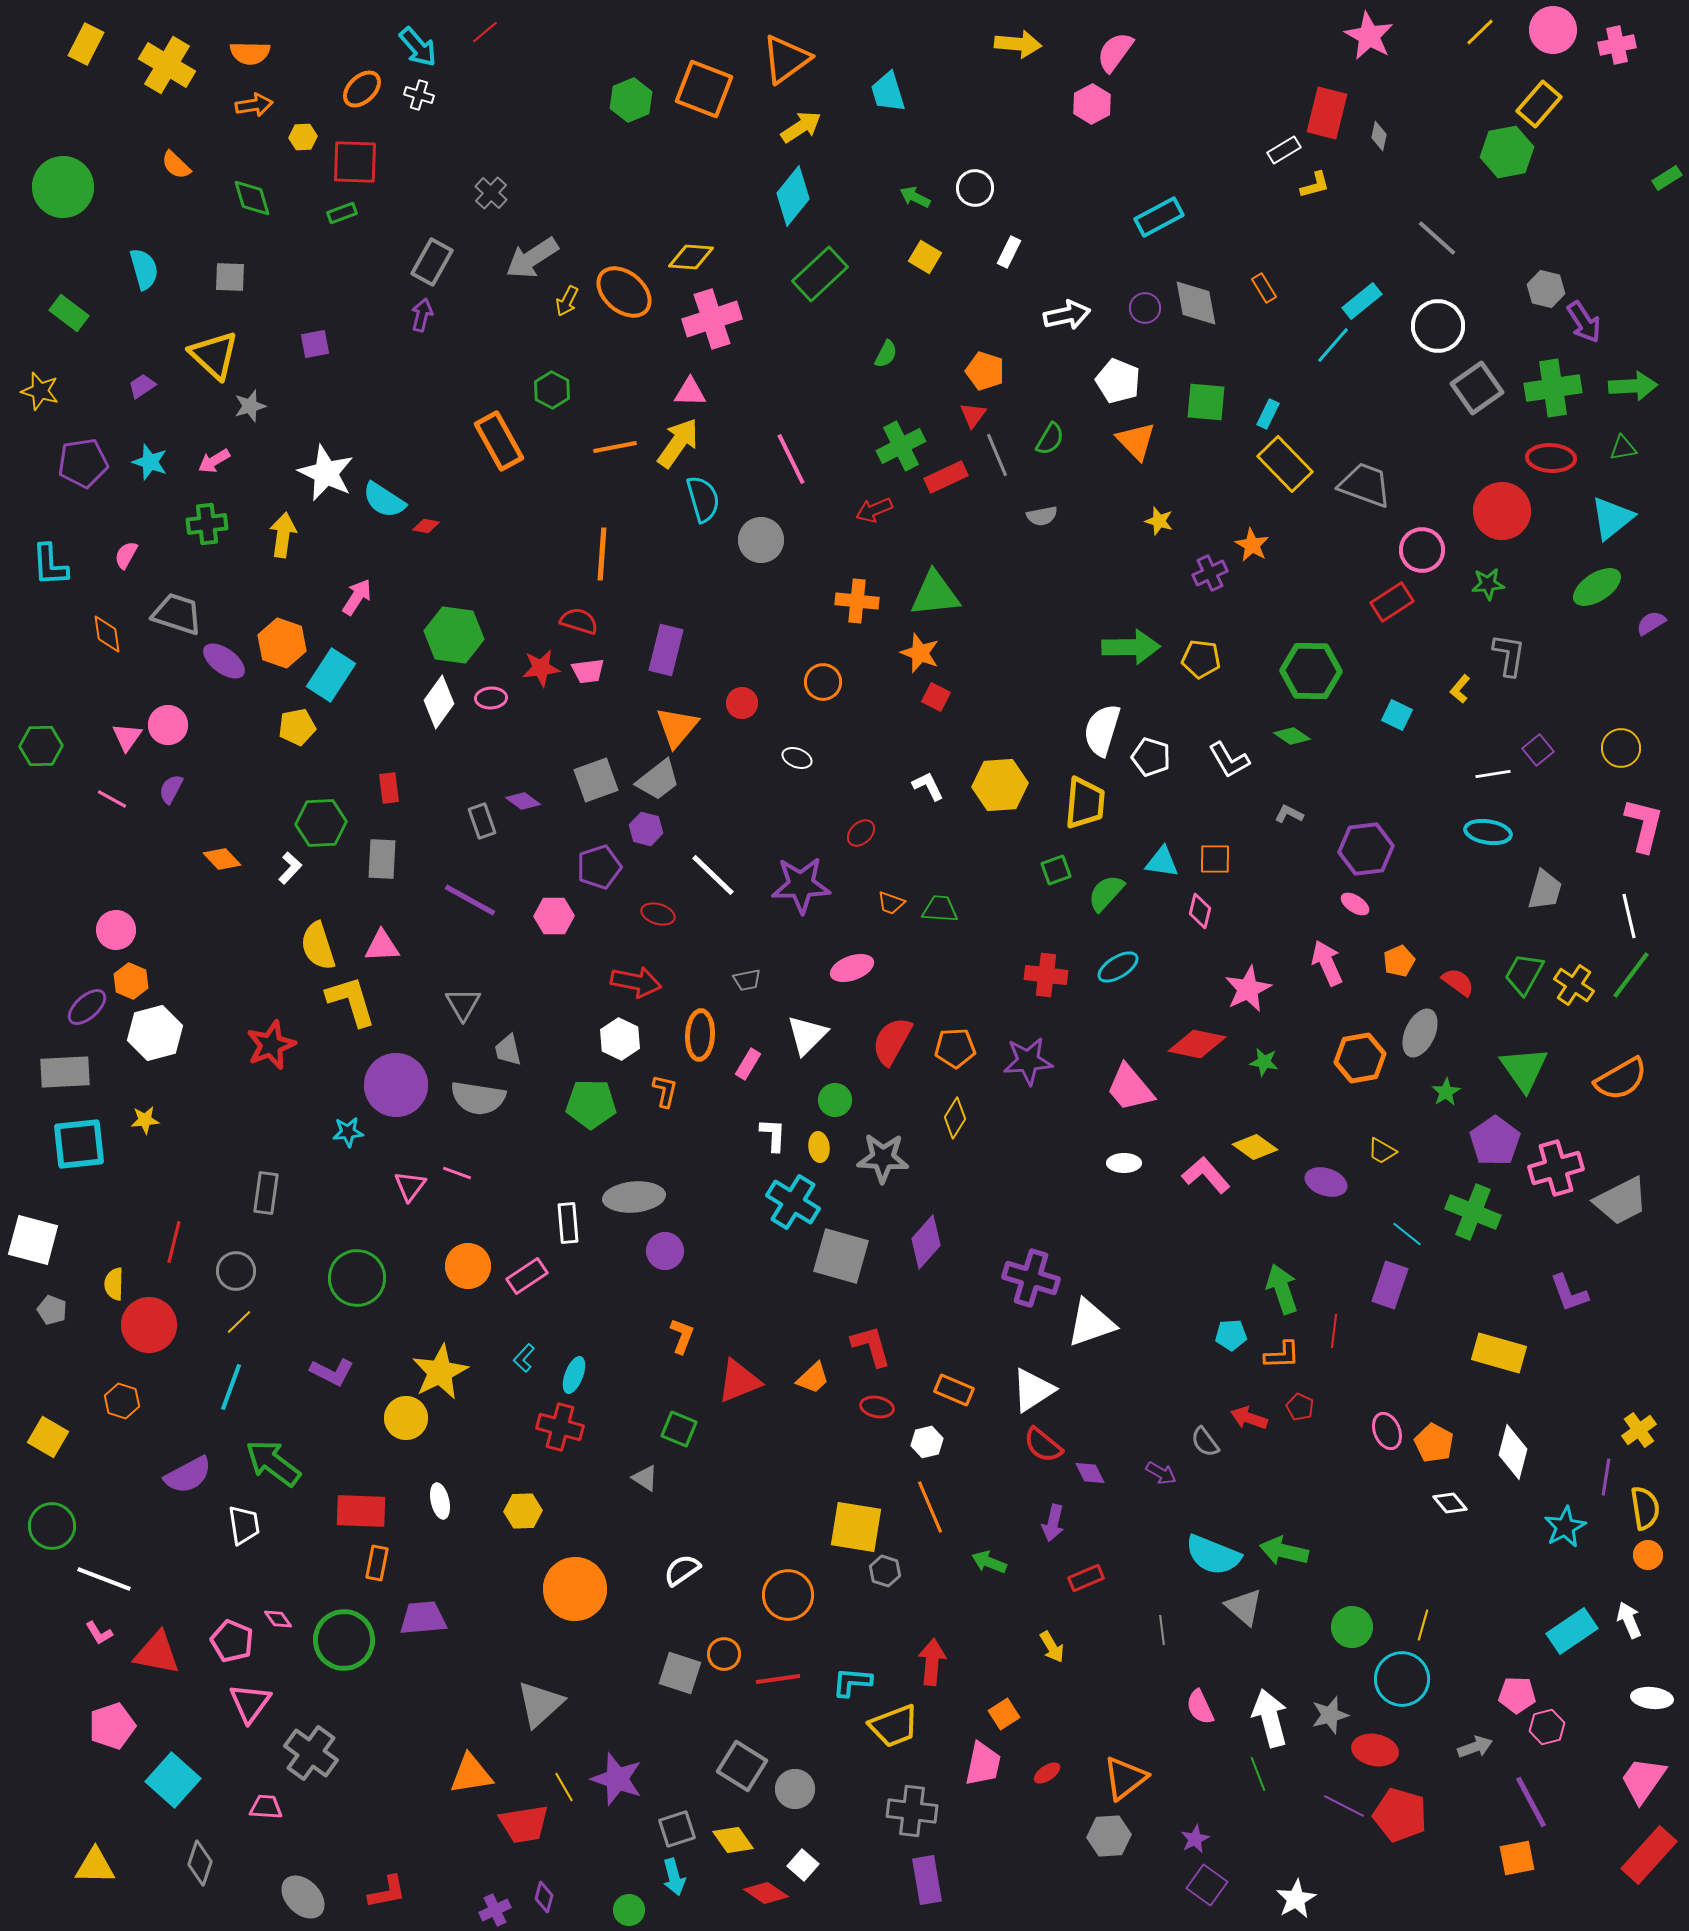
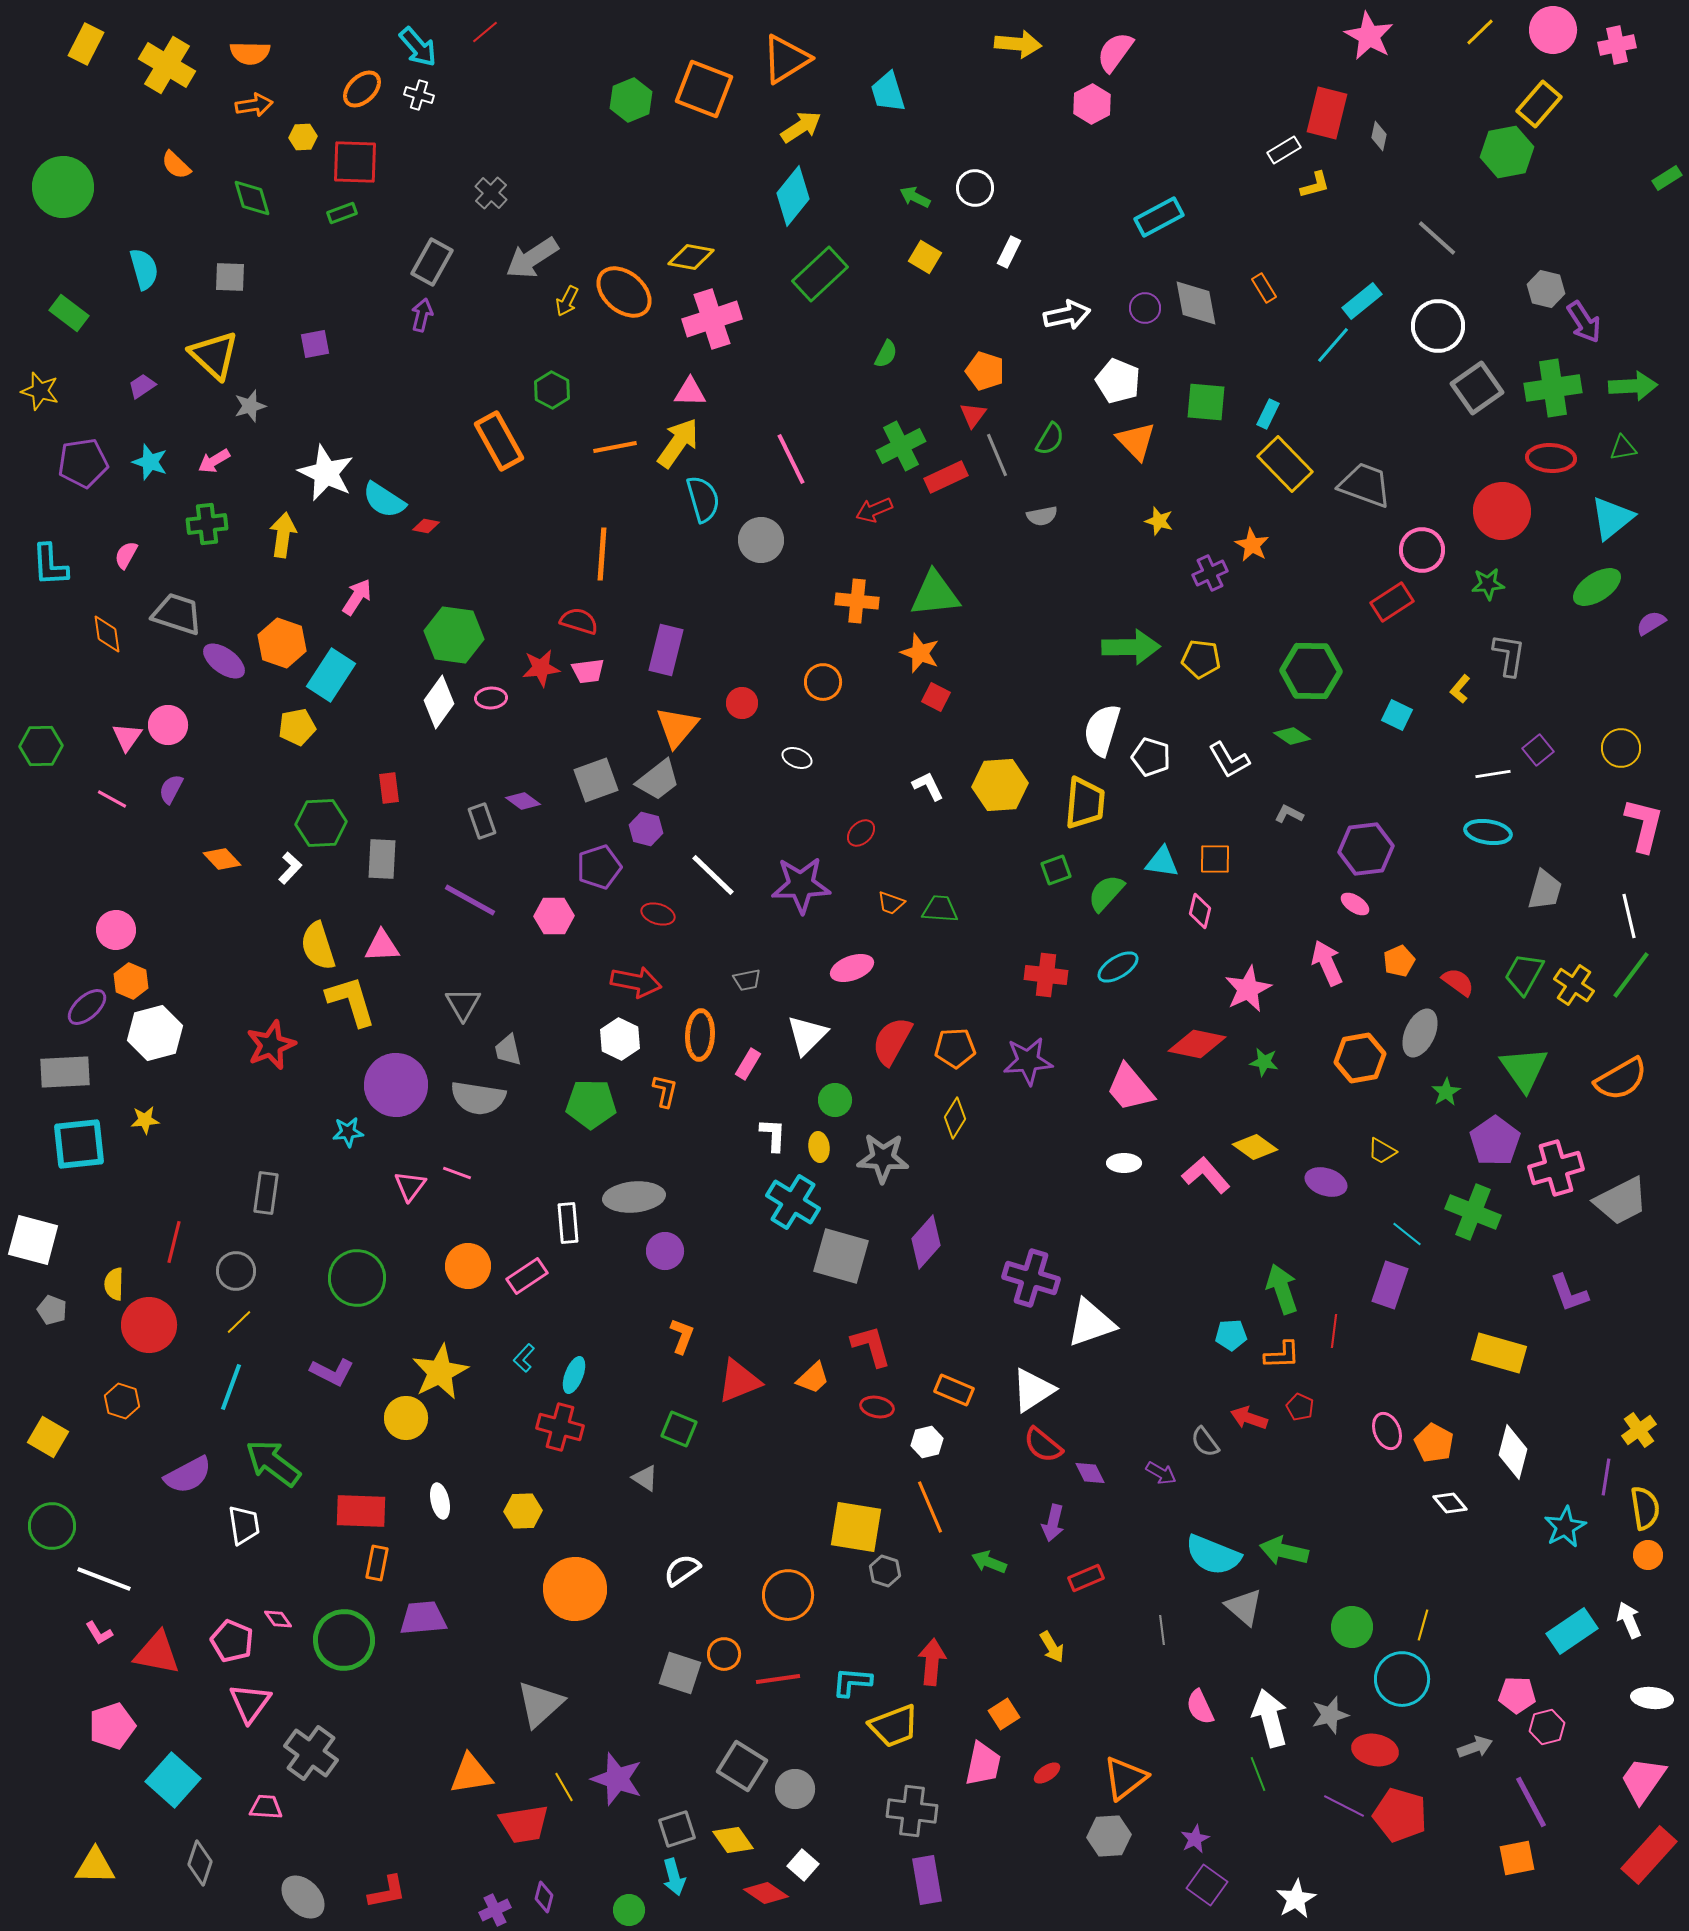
orange triangle at (786, 59): rotated 4 degrees clockwise
yellow diamond at (691, 257): rotated 6 degrees clockwise
